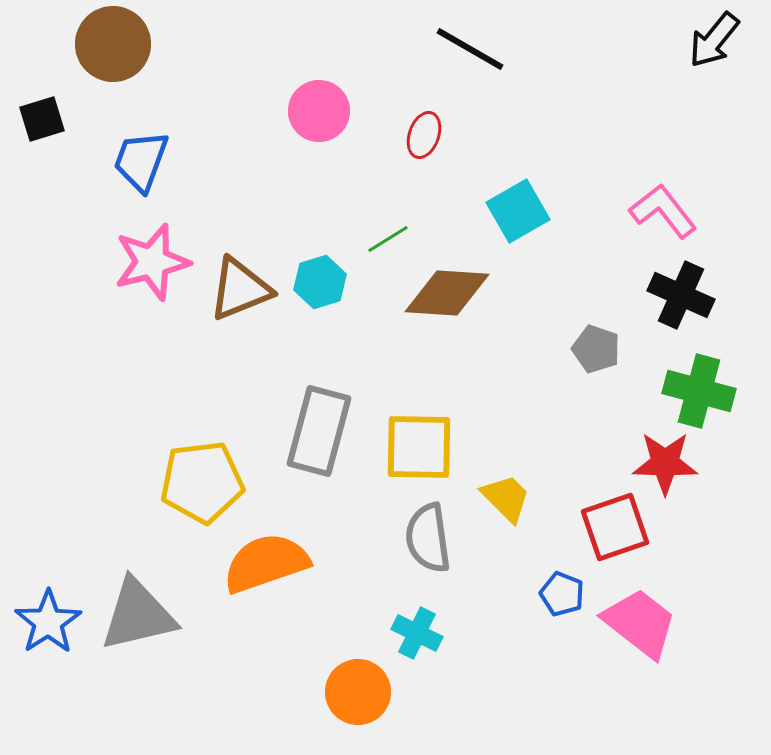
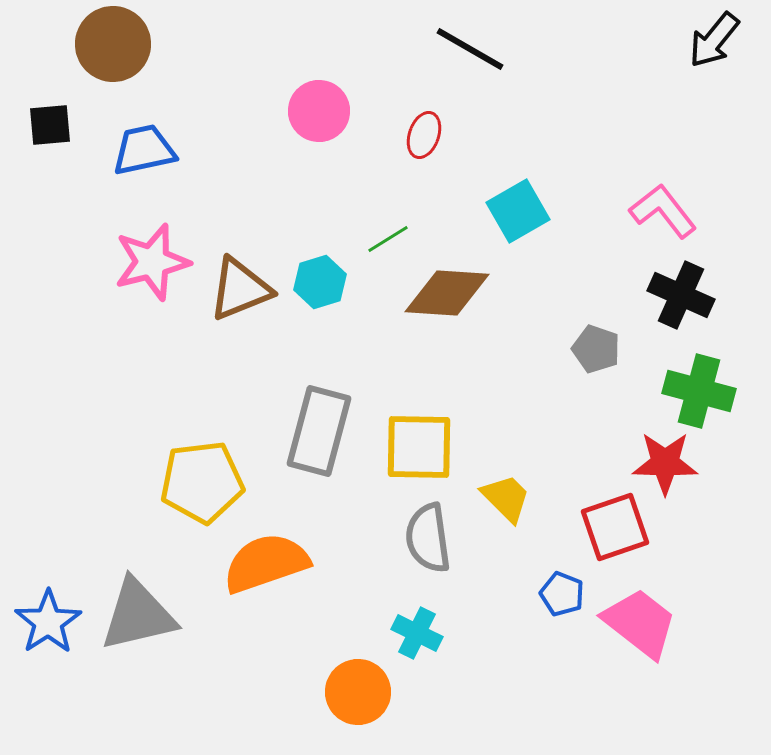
black square: moved 8 px right, 6 px down; rotated 12 degrees clockwise
blue trapezoid: moved 3 px right, 11 px up; rotated 58 degrees clockwise
